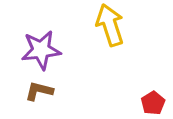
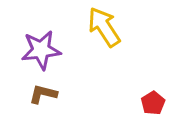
yellow arrow: moved 6 px left, 2 px down; rotated 15 degrees counterclockwise
brown L-shape: moved 4 px right, 3 px down
